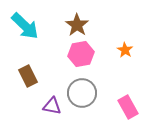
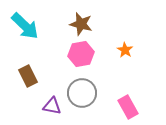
brown star: moved 4 px right, 1 px up; rotated 20 degrees counterclockwise
